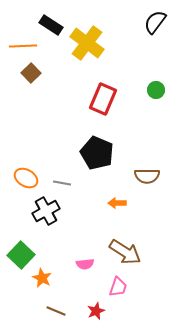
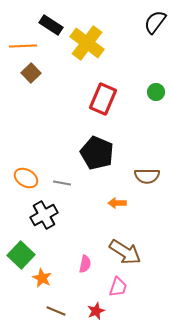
green circle: moved 2 px down
black cross: moved 2 px left, 4 px down
pink semicircle: rotated 72 degrees counterclockwise
